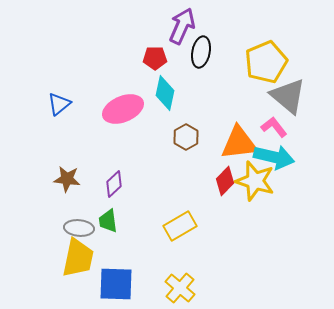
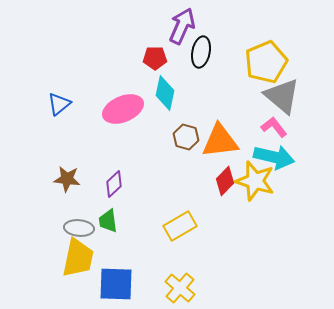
gray triangle: moved 6 px left
brown hexagon: rotated 15 degrees counterclockwise
orange triangle: moved 19 px left, 2 px up
